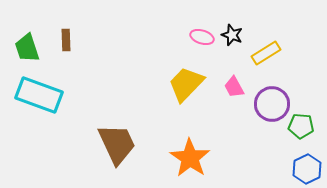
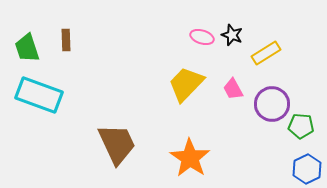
pink trapezoid: moved 1 px left, 2 px down
